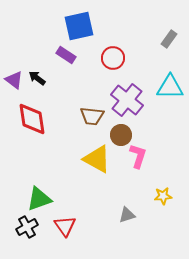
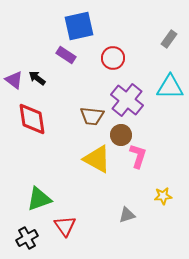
black cross: moved 11 px down
